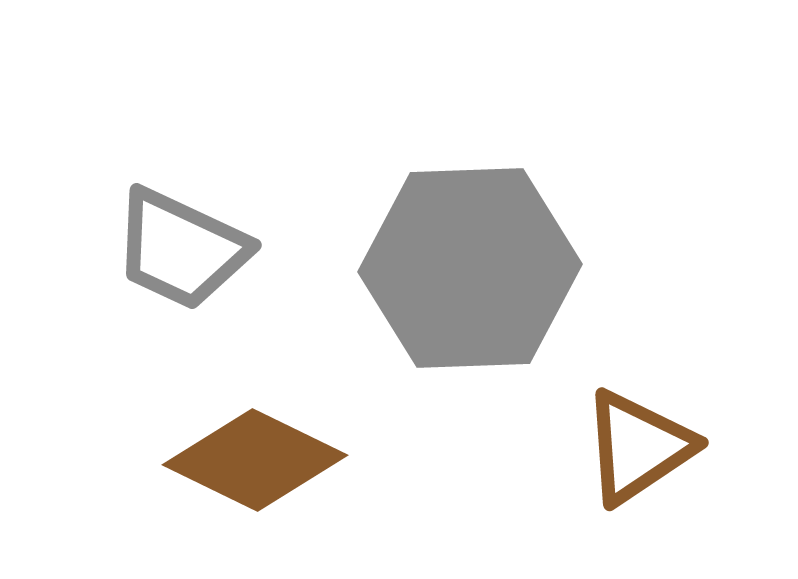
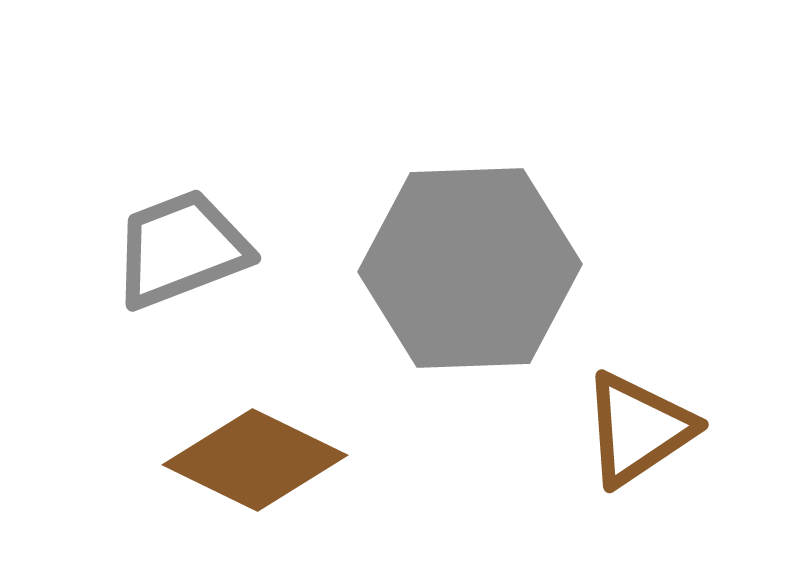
gray trapezoid: rotated 134 degrees clockwise
brown triangle: moved 18 px up
